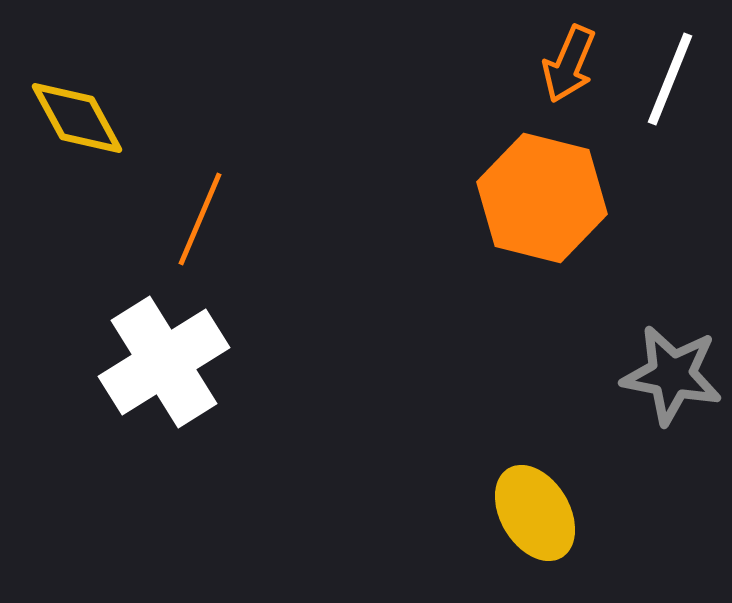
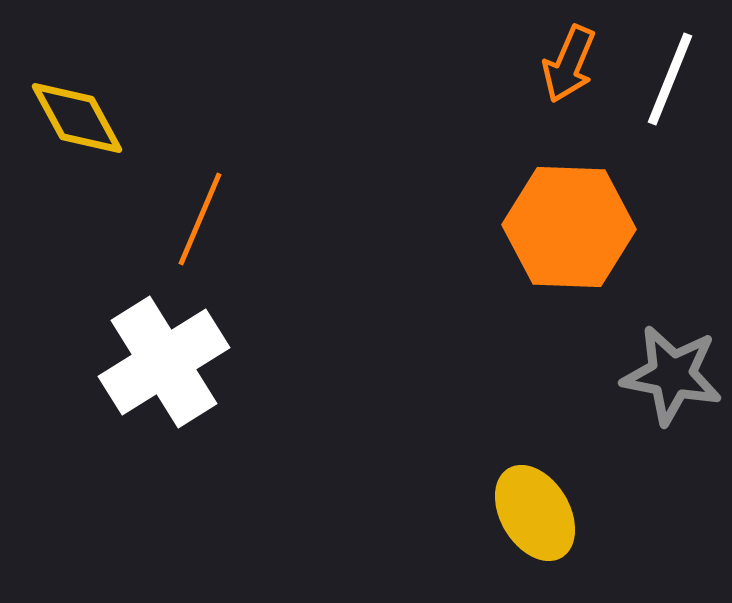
orange hexagon: moved 27 px right, 29 px down; rotated 12 degrees counterclockwise
